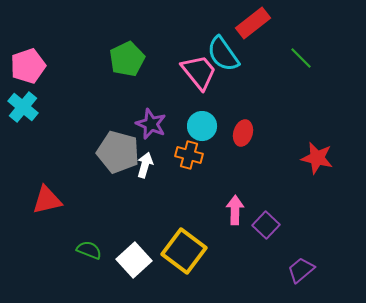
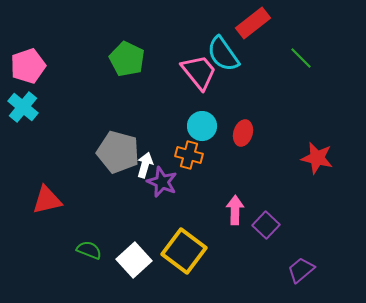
green pentagon: rotated 20 degrees counterclockwise
purple star: moved 11 px right, 58 px down
